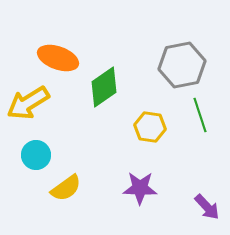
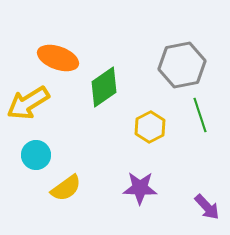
yellow hexagon: rotated 24 degrees clockwise
